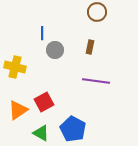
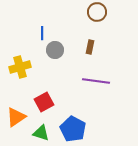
yellow cross: moved 5 px right; rotated 30 degrees counterclockwise
orange triangle: moved 2 px left, 7 px down
green triangle: rotated 12 degrees counterclockwise
